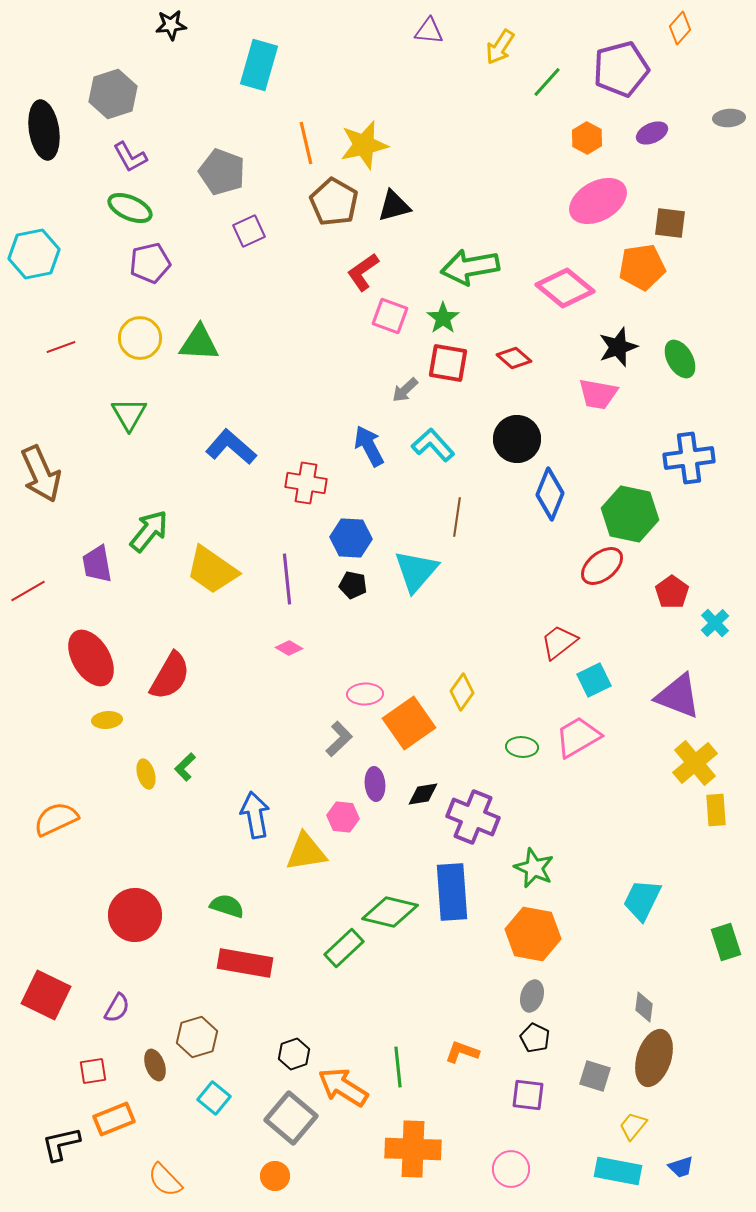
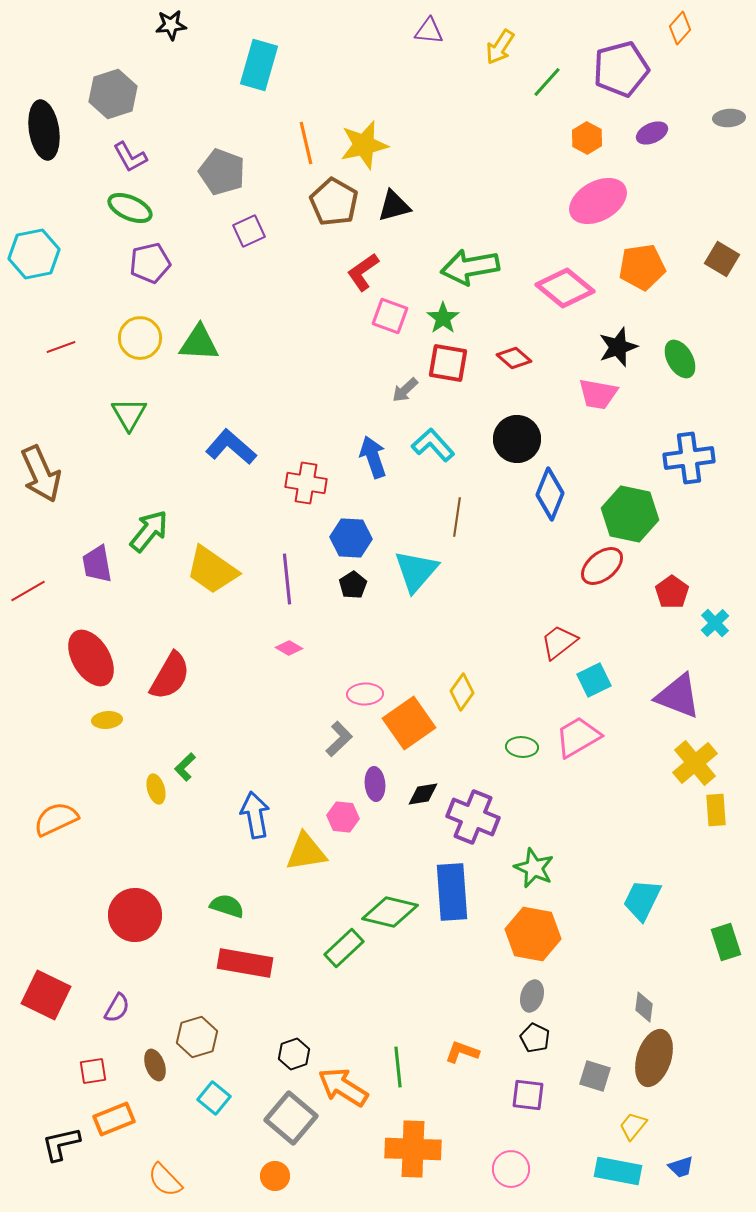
brown square at (670, 223): moved 52 px right, 36 px down; rotated 24 degrees clockwise
blue arrow at (369, 446): moved 4 px right, 11 px down; rotated 9 degrees clockwise
black pentagon at (353, 585): rotated 28 degrees clockwise
yellow ellipse at (146, 774): moved 10 px right, 15 px down
